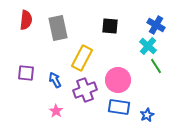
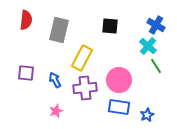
gray rectangle: moved 1 px right, 2 px down; rotated 25 degrees clockwise
pink circle: moved 1 px right
purple cross: moved 2 px up; rotated 15 degrees clockwise
pink star: rotated 16 degrees clockwise
